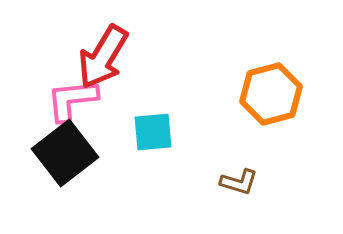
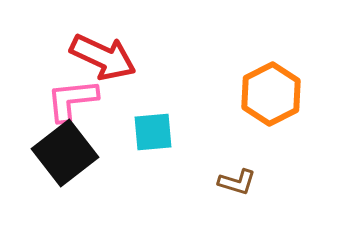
red arrow: rotated 96 degrees counterclockwise
orange hexagon: rotated 12 degrees counterclockwise
brown L-shape: moved 2 px left
